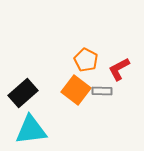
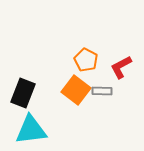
red L-shape: moved 2 px right, 2 px up
black rectangle: rotated 28 degrees counterclockwise
